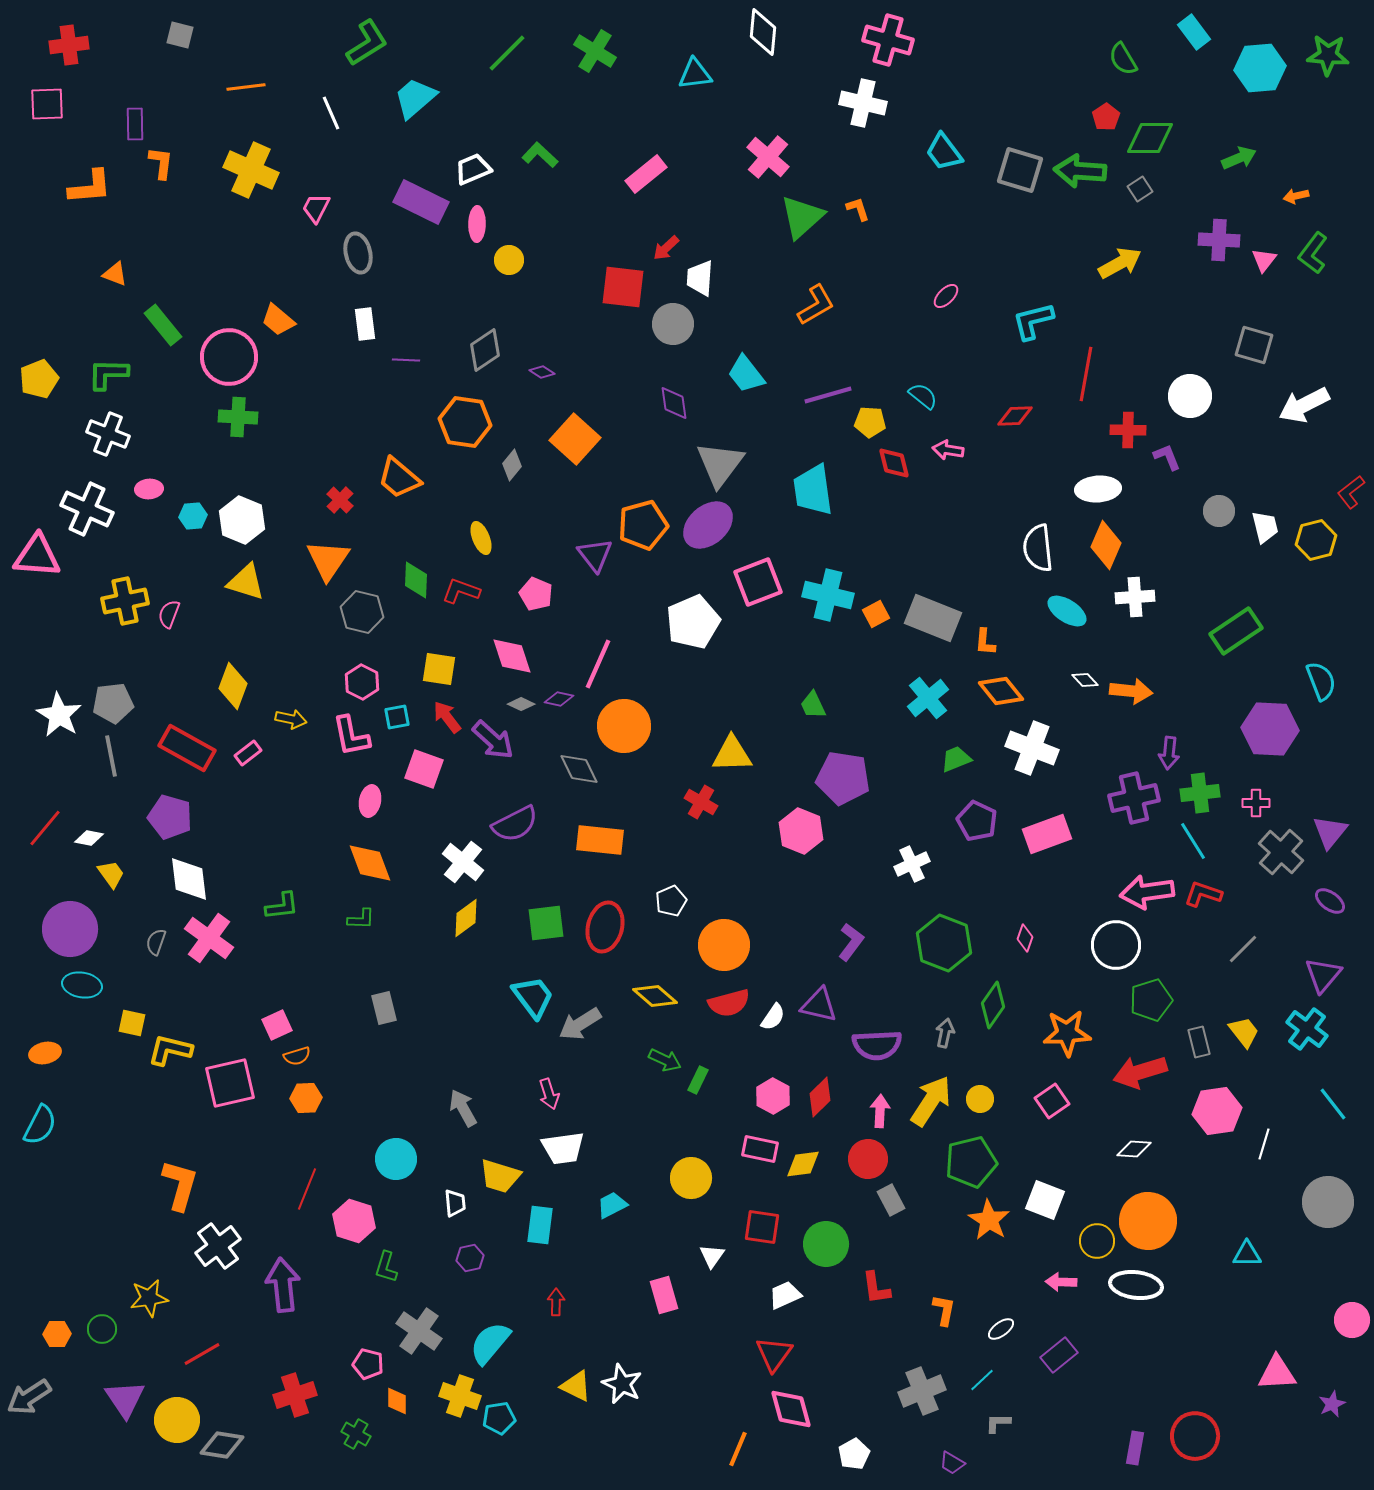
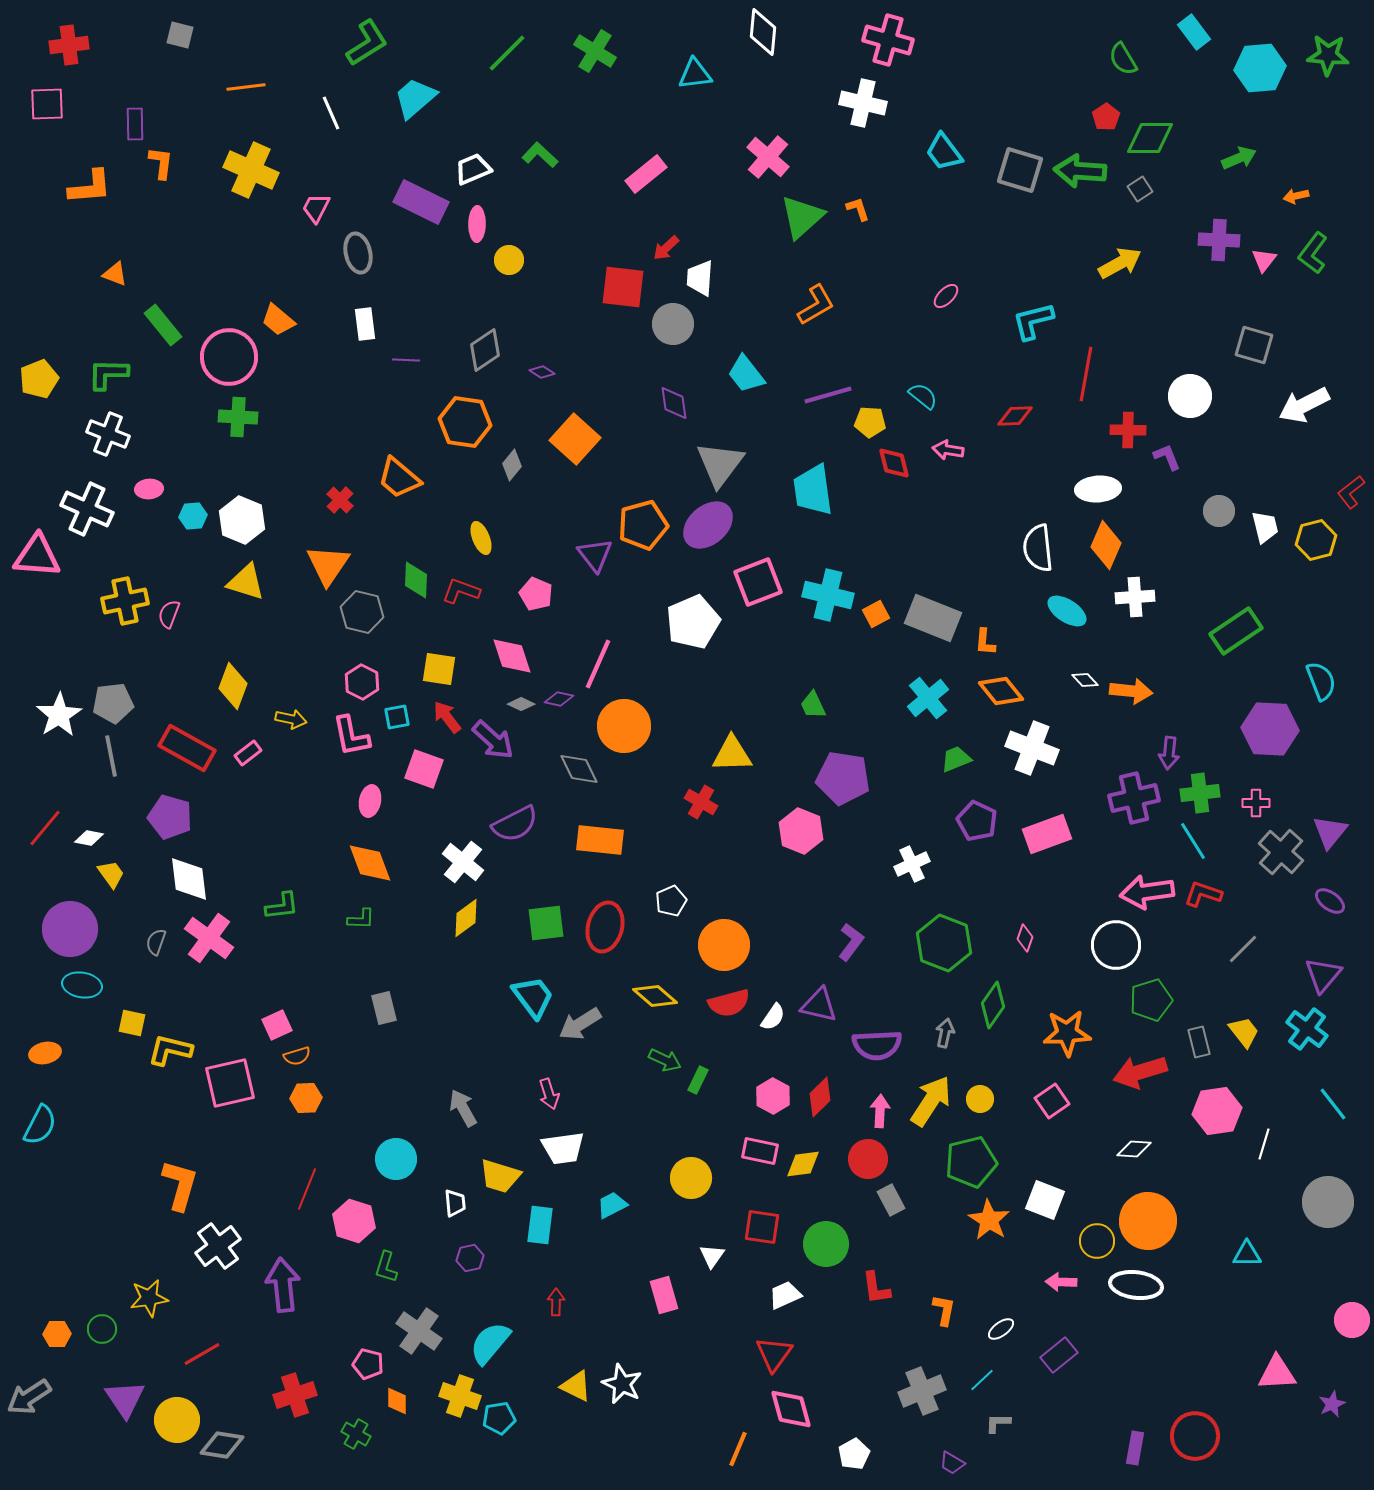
orange triangle at (328, 560): moved 5 px down
white star at (59, 715): rotated 9 degrees clockwise
pink rectangle at (760, 1149): moved 2 px down
